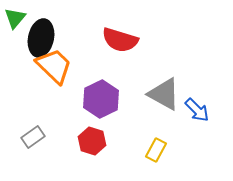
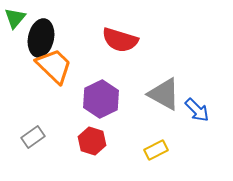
yellow rectangle: rotated 35 degrees clockwise
